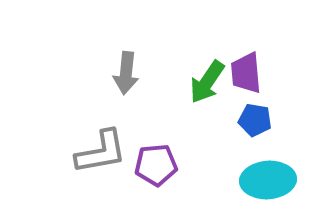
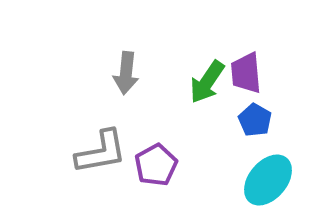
blue pentagon: rotated 20 degrees clockwise
purple pentagon: rotated 24 degrees counterclockwise
cyan ellipse: rotated 46 degrees counterclockwise
